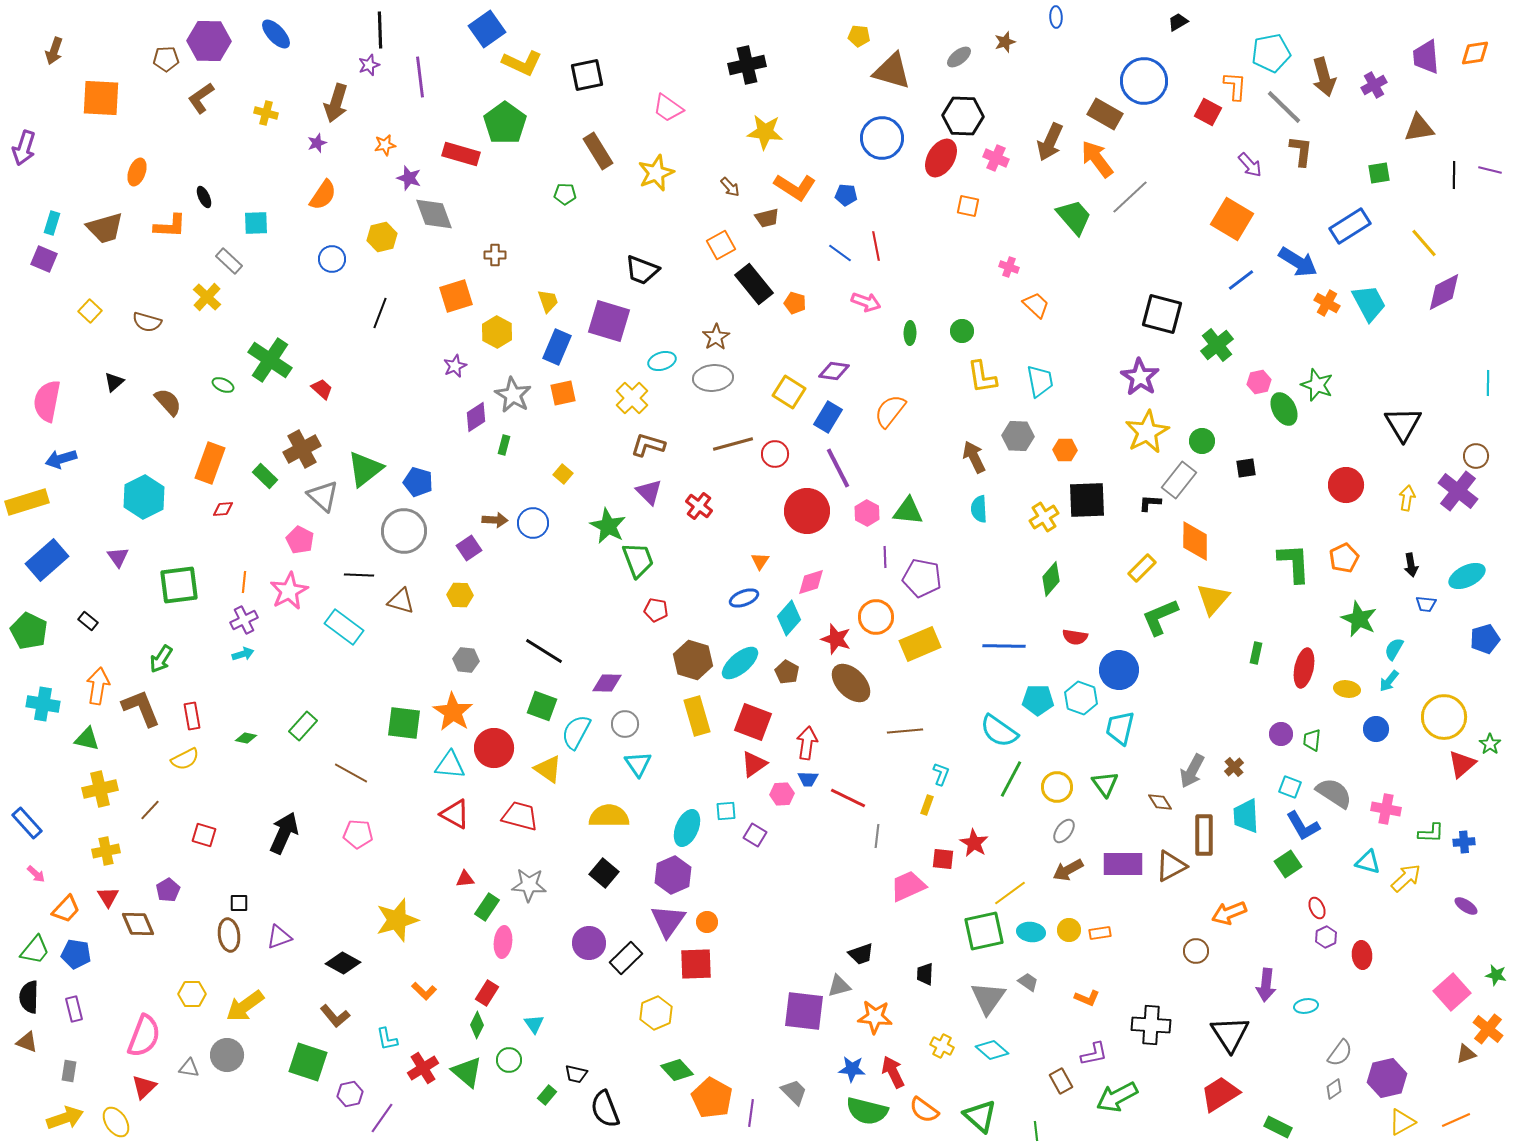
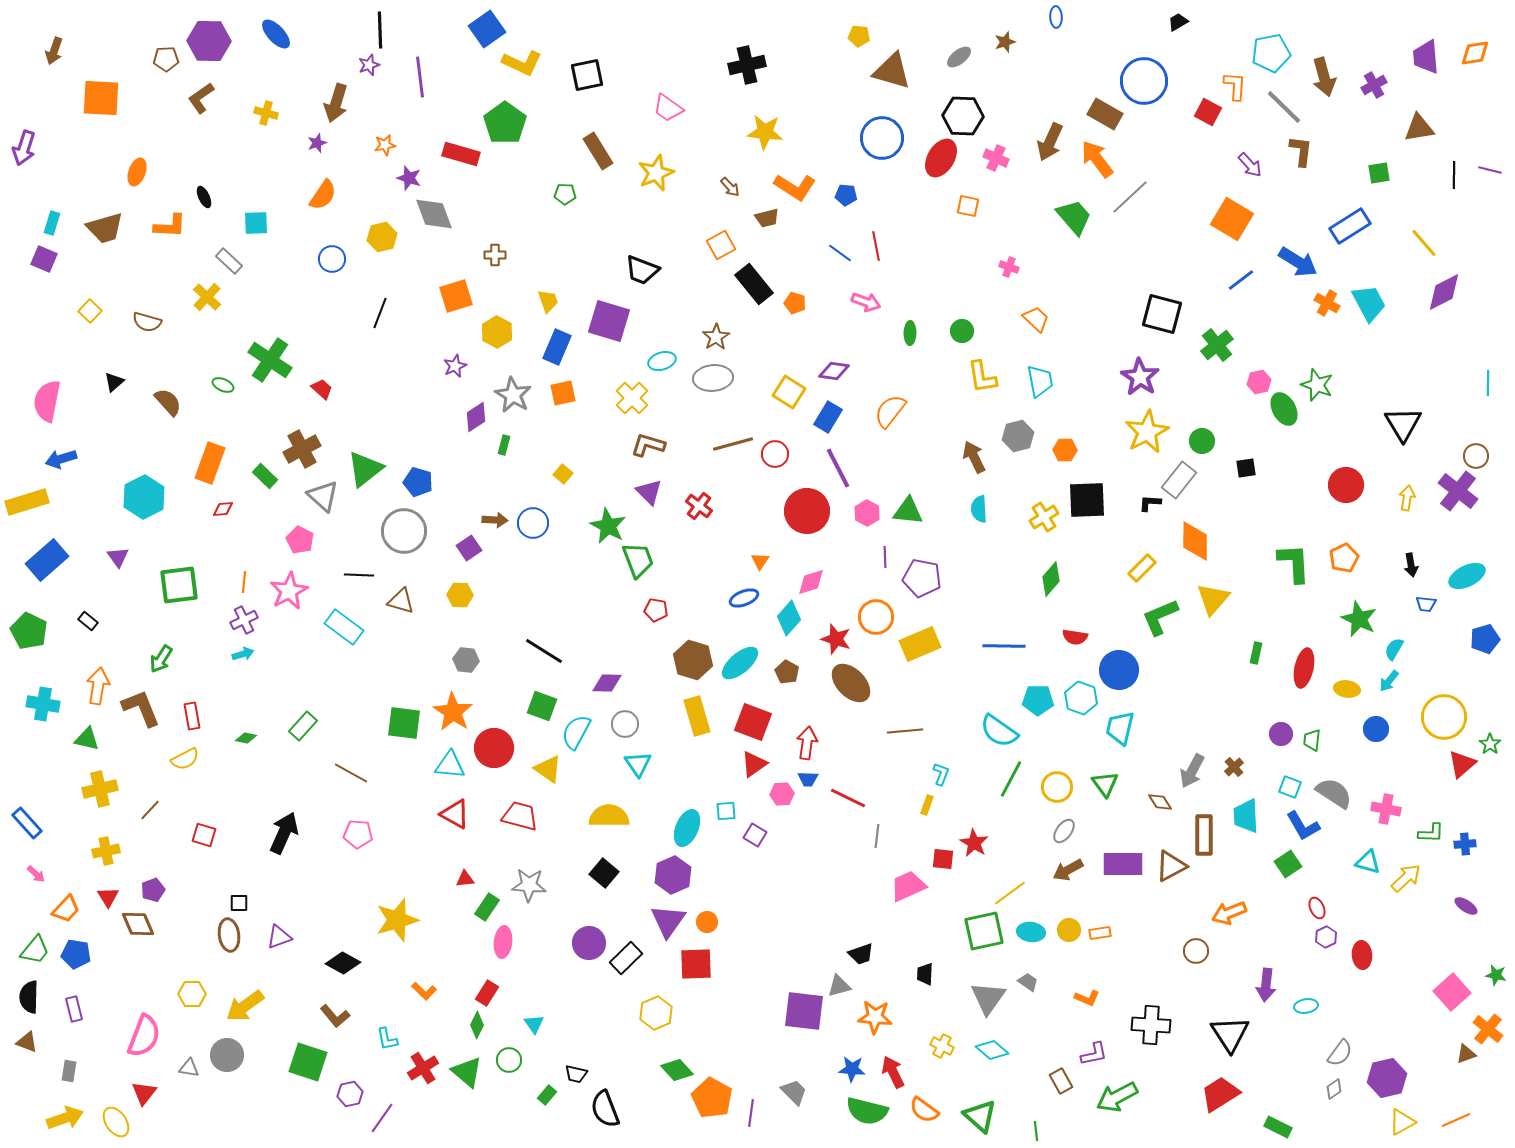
orange trapezoid at (1036, 305): moved 14 px down
gray hexagon at (1018, 436): rotated 16 degrees counterclockwise
blue cross at (1464, 842): moved 1 px right, 2 px down
purple pentagon at (168, 890): moved 15 px left; rotated 10 degrees clockwise
red triangle at (144, 1087): moved 6 px down; rotated 8 degrees counterclockwise
